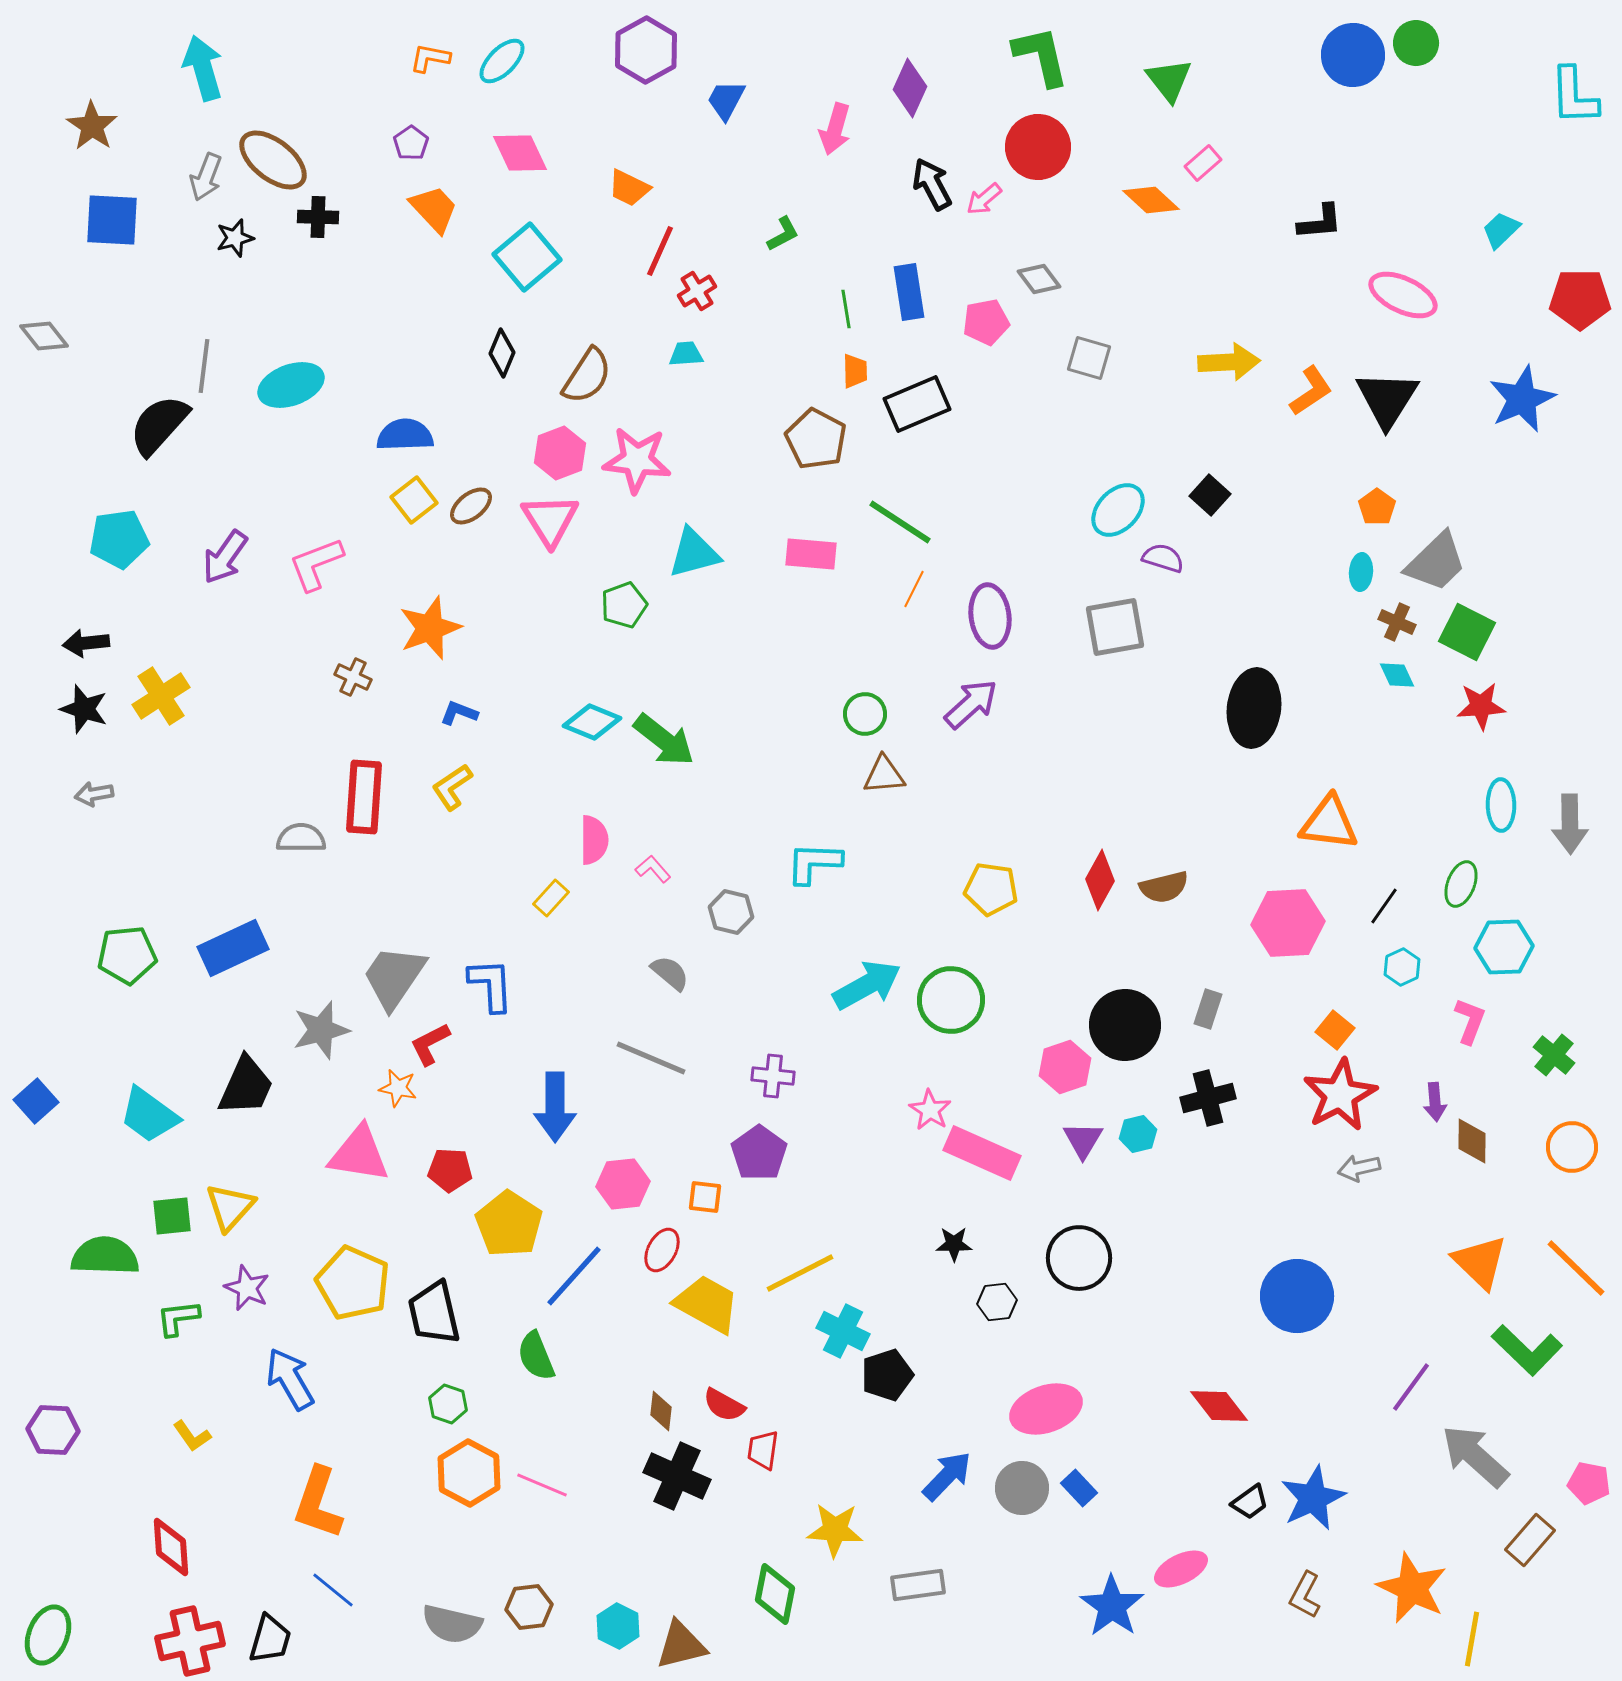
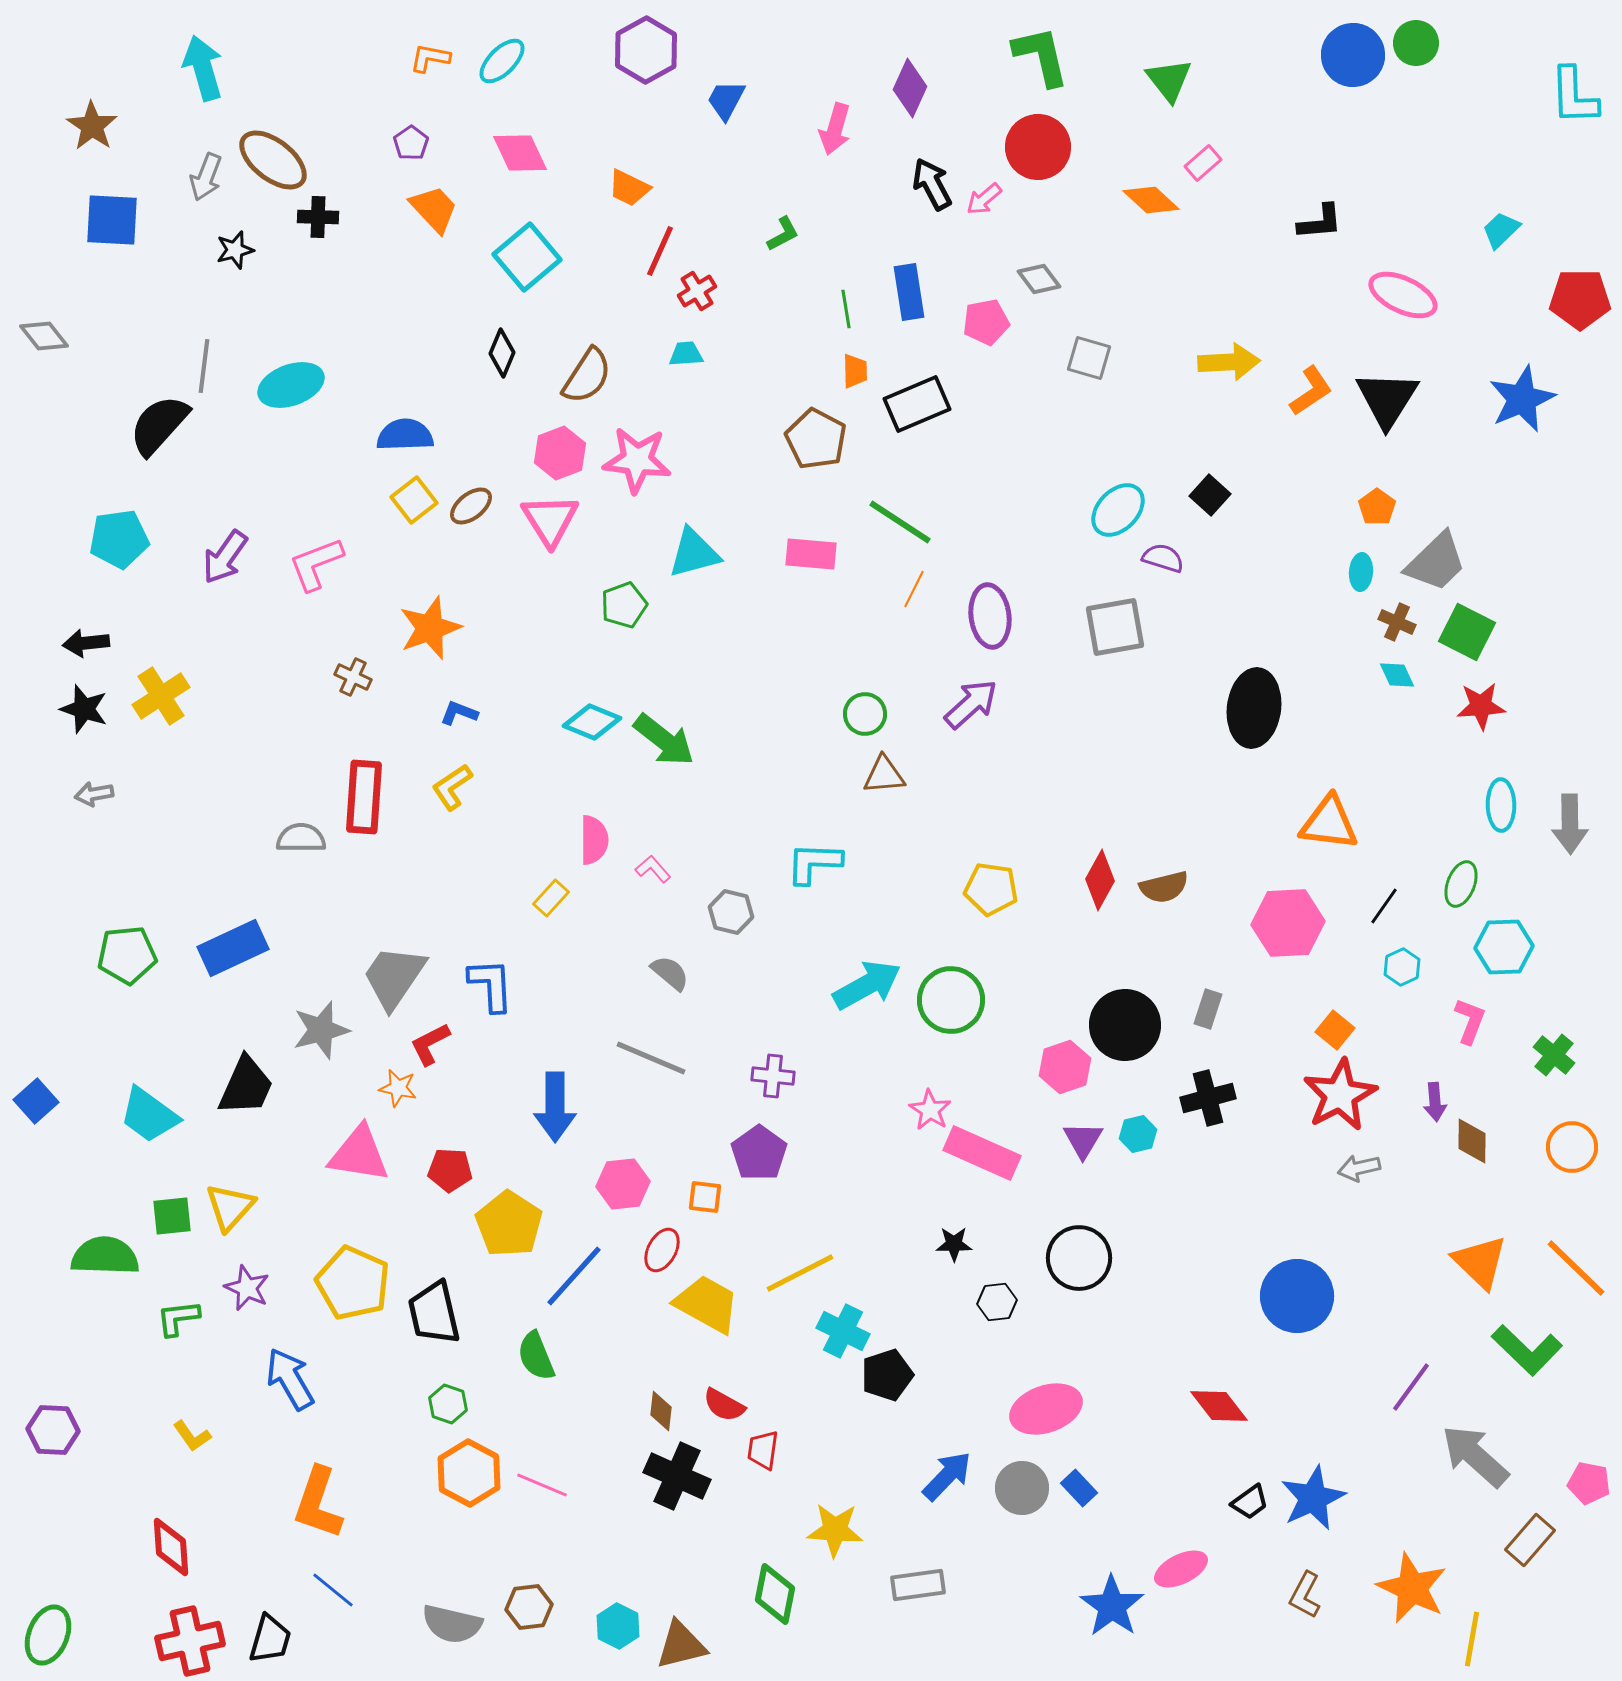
black star at (235, 238): moved 12 px down
